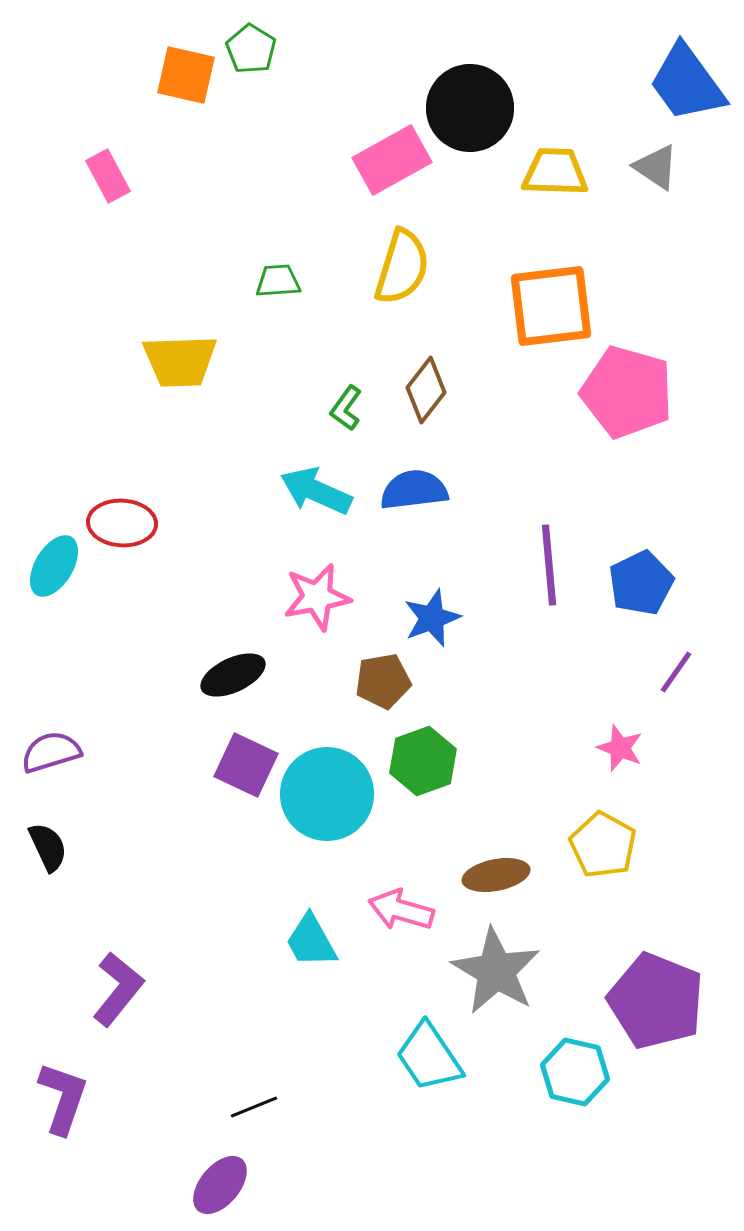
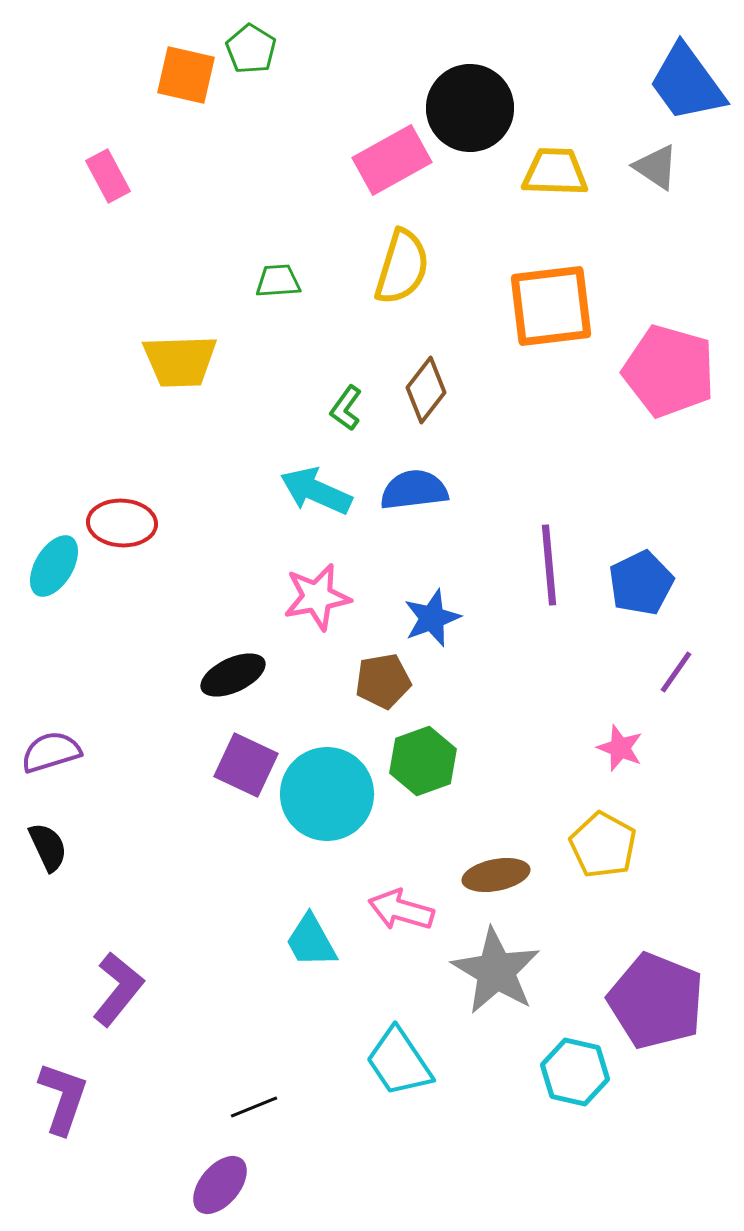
pink pentagon at (627, 392): moved 42 px right, 21 px up
cyan trapezoid at (429, 1057): moved 30 px left, 5 px down
